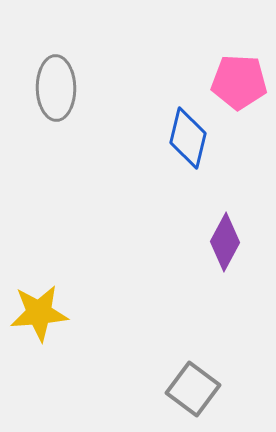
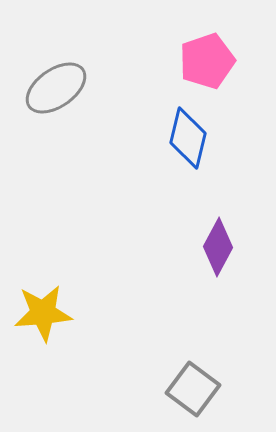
pink pentagon: moved 32 px left, 21 px up; rotated 22 degrees counterclockwise
gray ellipse: rotated 56 degrees clockwise
purple diamond: moved 7 px left, 5 px down
yellow star: moved 4 px right
